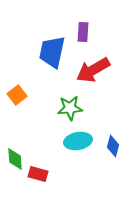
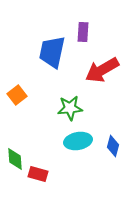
red arrow: moved 9 px right
